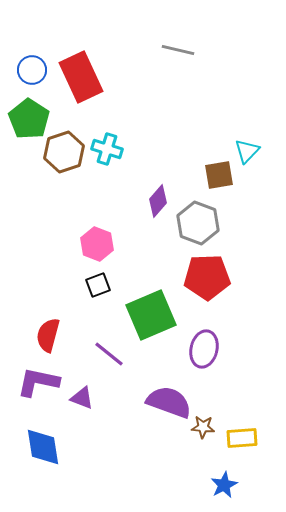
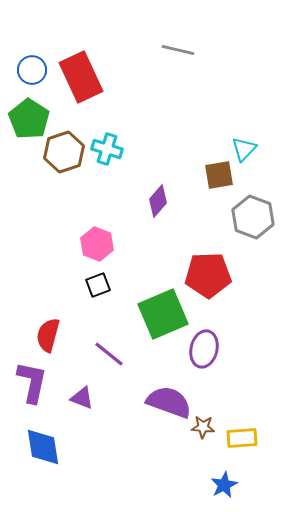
cyan triangle: moved 3 px left, 2 px up
gray hexagon: moved 55 px right, 6 px up
red pentagon: moved 1 px right, 2 px up
green square: moved 12 px right, 1 px up
purple L-shape: moved 6 px left; rotated 90 degrees clockwise
